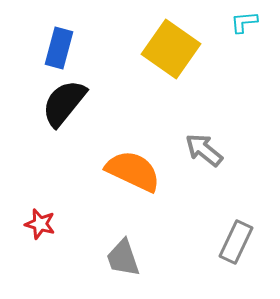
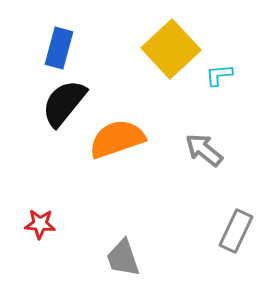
cyan L-shape: moved 25 px left, 53 px down
yellow square: rotated 12 degrees clockwise
orange semicircle: moved 16 px left, 32 px up; rotated 44 degrees counterclockwise
red star: rotated 12 degrees counterclockwise
gray rectangle: moved 11 px up
